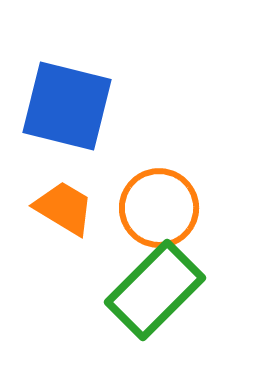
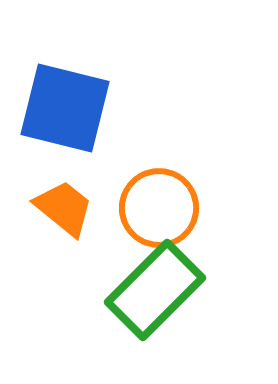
blue square: moved 2 px left, 2 px down
orange trapezoid: rotated 8 degrees clockwise
